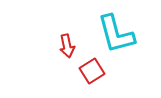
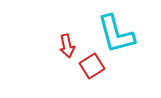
red square: moved 5 px up
